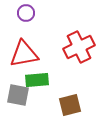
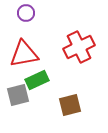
green rectangle: rotated 20 degrees counterclockwise
gray square: rotated 25 degrees counterclockwise
